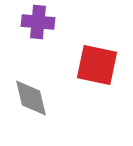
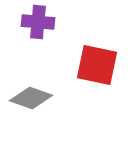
gray diamond: rotated 57 degrees counterclockwise
